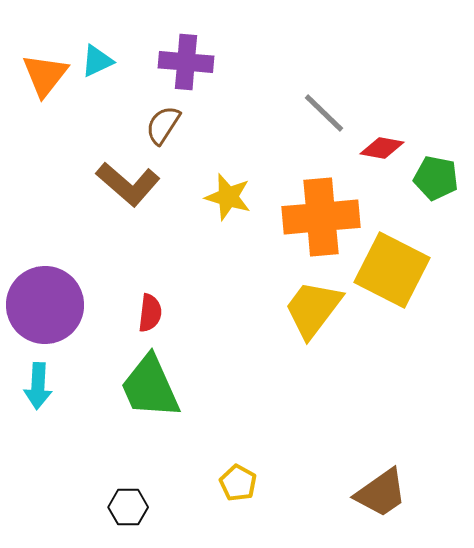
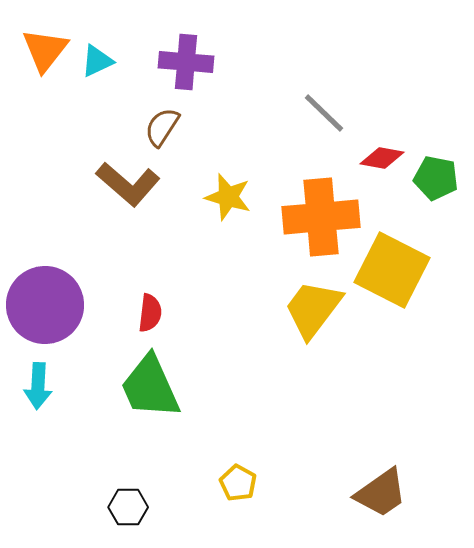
orange triangle: moved 25 px up
brown semicircle: moved 1 px left, 2 px down
red diamond: moved 10 px down
